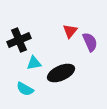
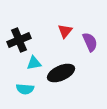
red triangle: moved 5 px left
cyan semicircle: rotated 24 degrees counterclockwise
